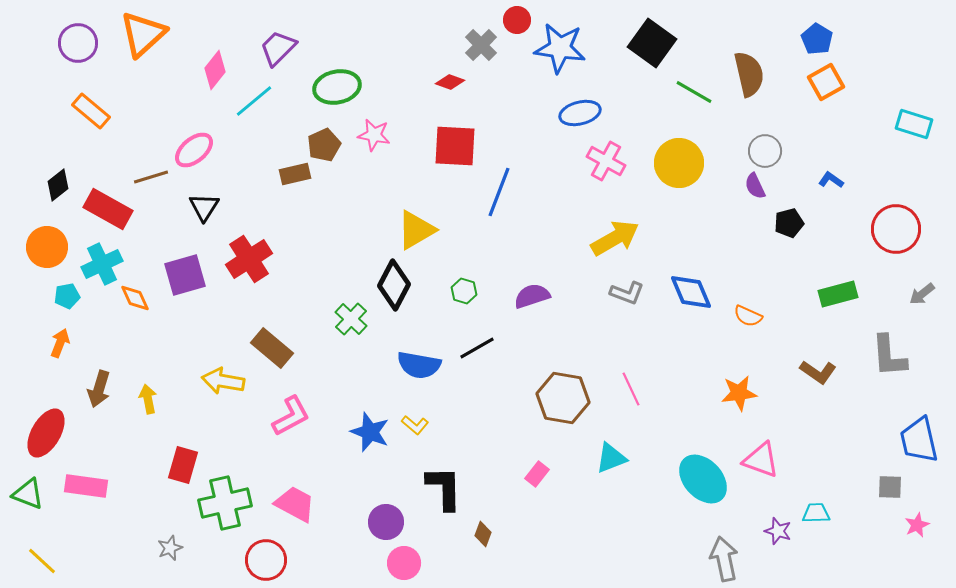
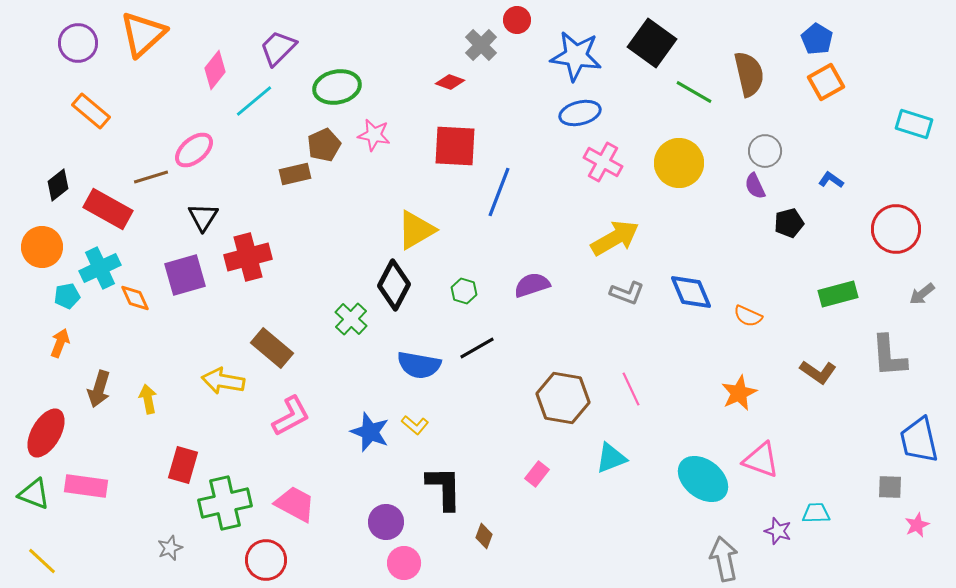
blue star at (560, 48): moved 16 px right, 8 px down
pink cross at (606, 161): moved 3 px left, 1 px down
black triangle at (204, 207): moved 1 px left, 10 px down
orange circle at (47, 247): moved 5 px left
red cross at (249, 259): moved 1 px left, 2 px up; rotated 18 degrees clockwise
cyan cross at (102, 264): moved 2 px left, 4 px down
purple semicircle at (532, 296): moved 11 px up
orange star at (739, 393): rotated 18 degrees counterclockwise
cyan ellipse at (703, 479): rotated 9 degrees counterclockwise
green triangle at (28, 494): moved 6 px right
brown diamond at (483, 534): moved 1 px right, 2 px down
